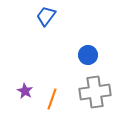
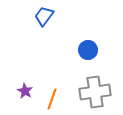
blue trapezoid: moved 2 px left
blue circle: moved 5 px up
